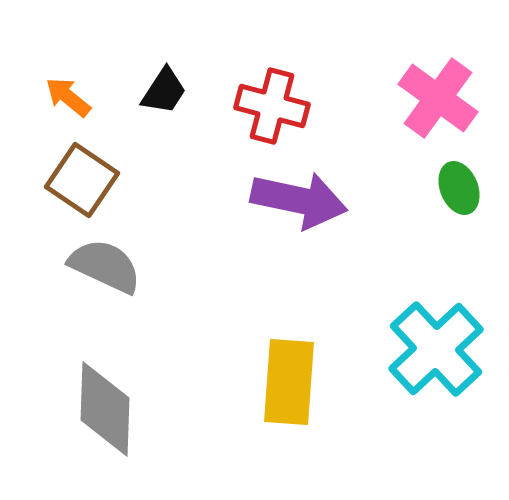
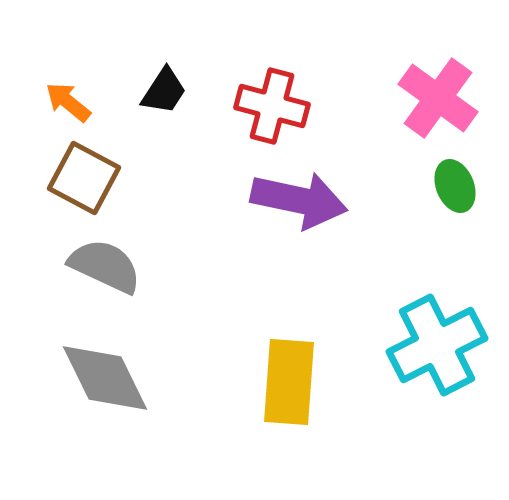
orange arrow: moved 5 px down
brown square: moved 2 px right, 2 px up; rotated 6 degrees counterclockwise
green ellipse: moved 4 px left, 2 px up
cyan cross: moved 1 px right, 4 px up; rotated 16 degrees clockwise
gray diamond: moved 31 px up; rotated 28 degrees counterclockwise
